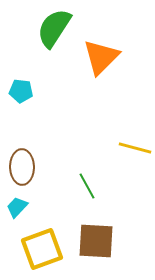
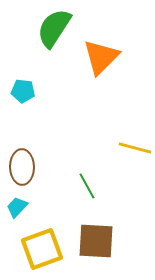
cyan pentagon: moved 2 px right
